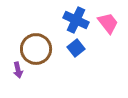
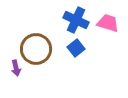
pink trapezoid: rotated 35 degrees counterclockwise
purple arrow: moved 2 px left, 2 px up
